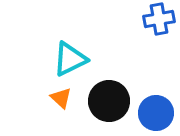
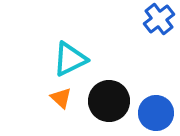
blue cross: rotated 28 degrees counterclockwise
